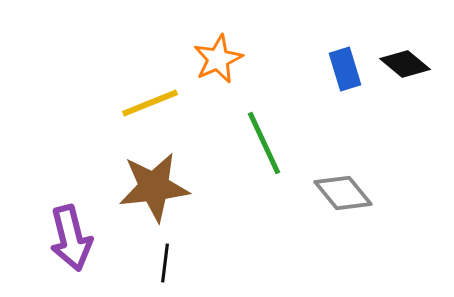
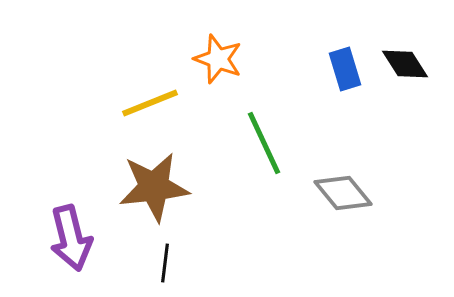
orange star: rotated 27 degrees counterclockwise
black diamond: rotated 18 degrees clockwise
